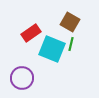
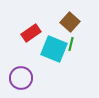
brown square: rotated 12 degrees clockwise
cyan square: moved 2 px right
purple circle: moved 1 px left
